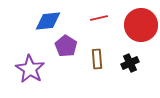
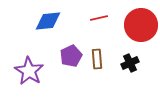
purple pentagon: moved 5 px right, 10 px down; rotated 15 degrees clockwise
purple star: moved 1 px left, 2 px down
